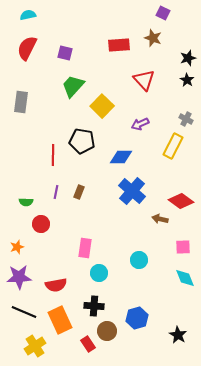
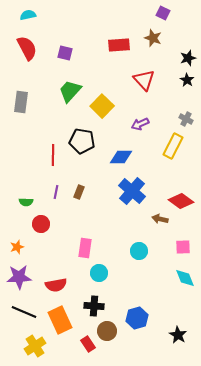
red semicircle at (27, 48): rotated 125 degrees clockwise
green trapezoid at (73, 86): moved 3 px left, 5 px down
cyan circle at (139, 260): moved 9 px up
